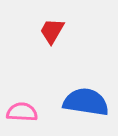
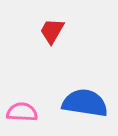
blue semicircle: moved 1 px left, 1 px down
